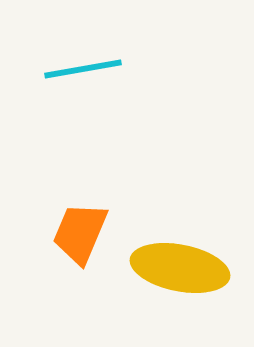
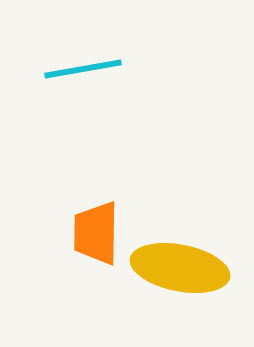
orange trapezoid: moved 16 px right; rotated 22 degrees counterclockwise
